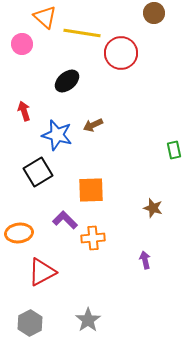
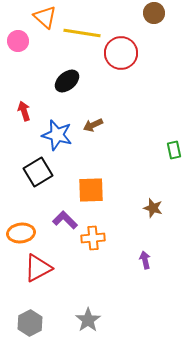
pink circle: moved 4 px left, 3 px up
orange ellipse: moved 2 px right
red triangle: moved 4 px left, 4 px up
